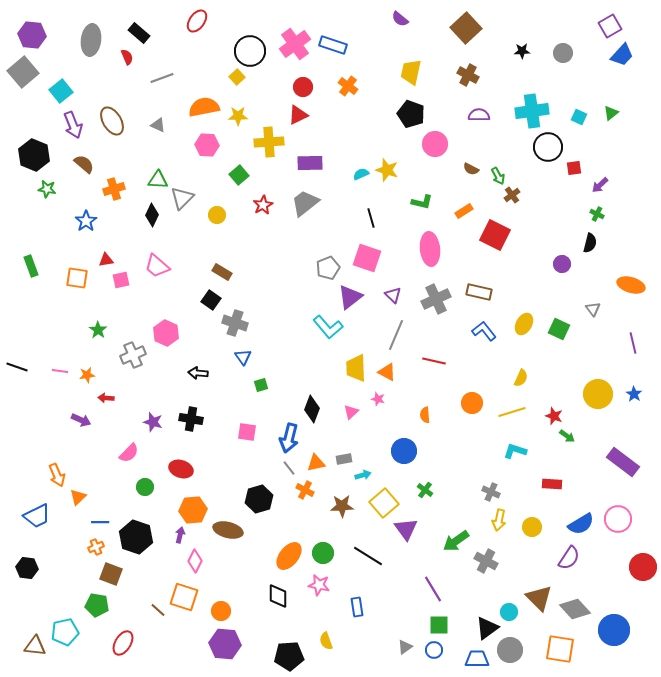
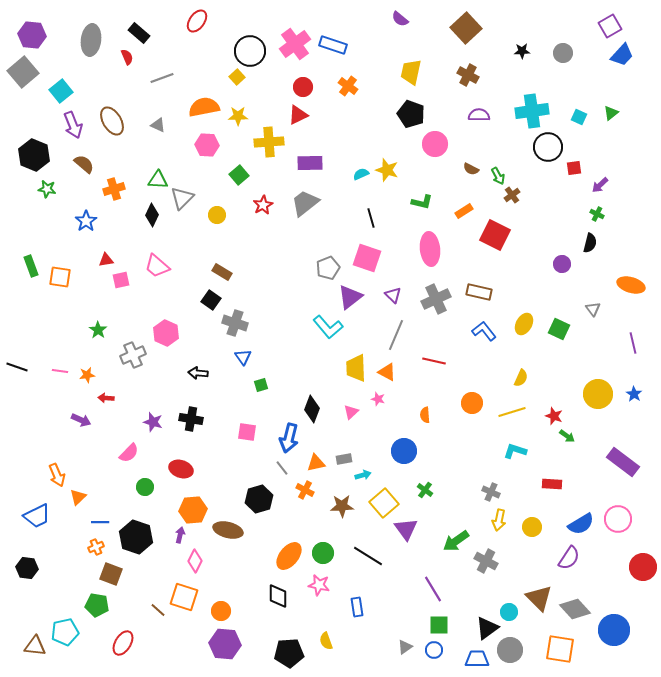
orange square at (77, 278): moved 17 px left, 1 px up
gray line at (289, 468): moved 7 px left
black pentagon at (289, 656): moved 3 px up
